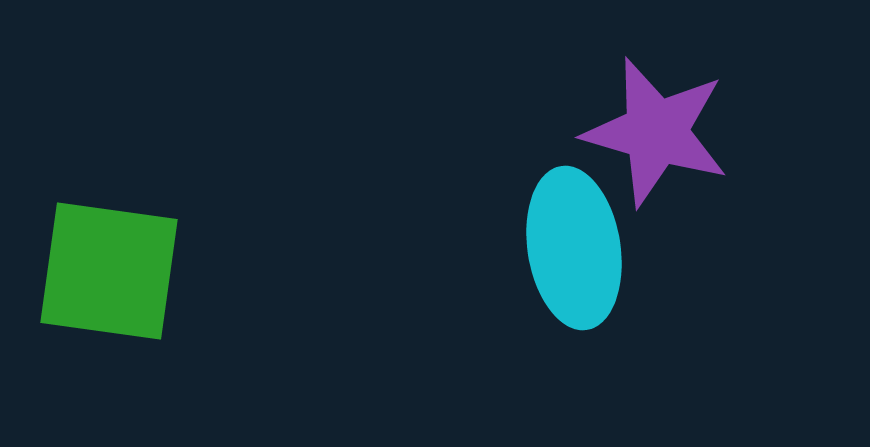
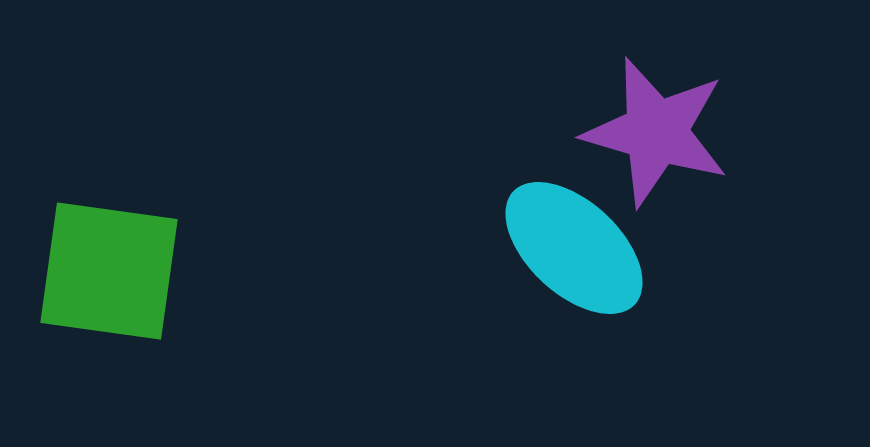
cyan ellipse: rotated 38 degrees counterclockwise
